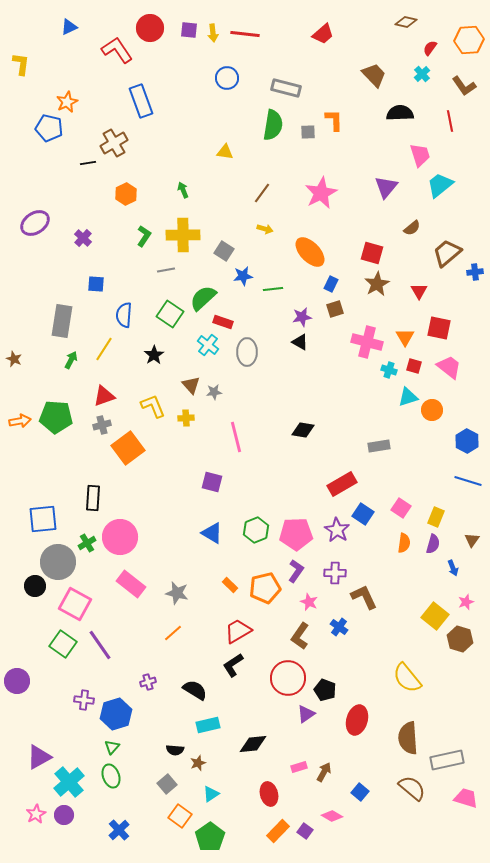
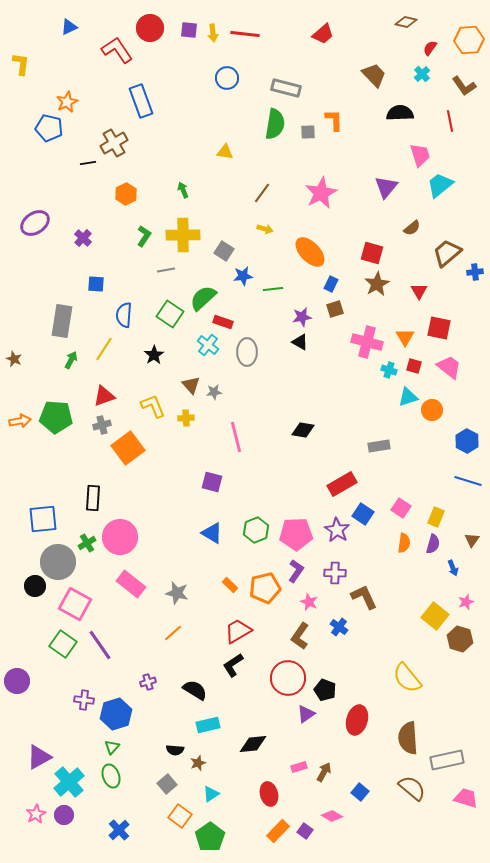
green semicircle at (273, 125): moved 2 px right, 1 px up
